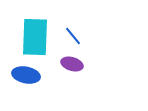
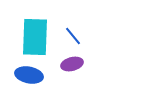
purple ellipse: rotated 30 degrees counterclockwise
blue ellipse: moved 3 px right
